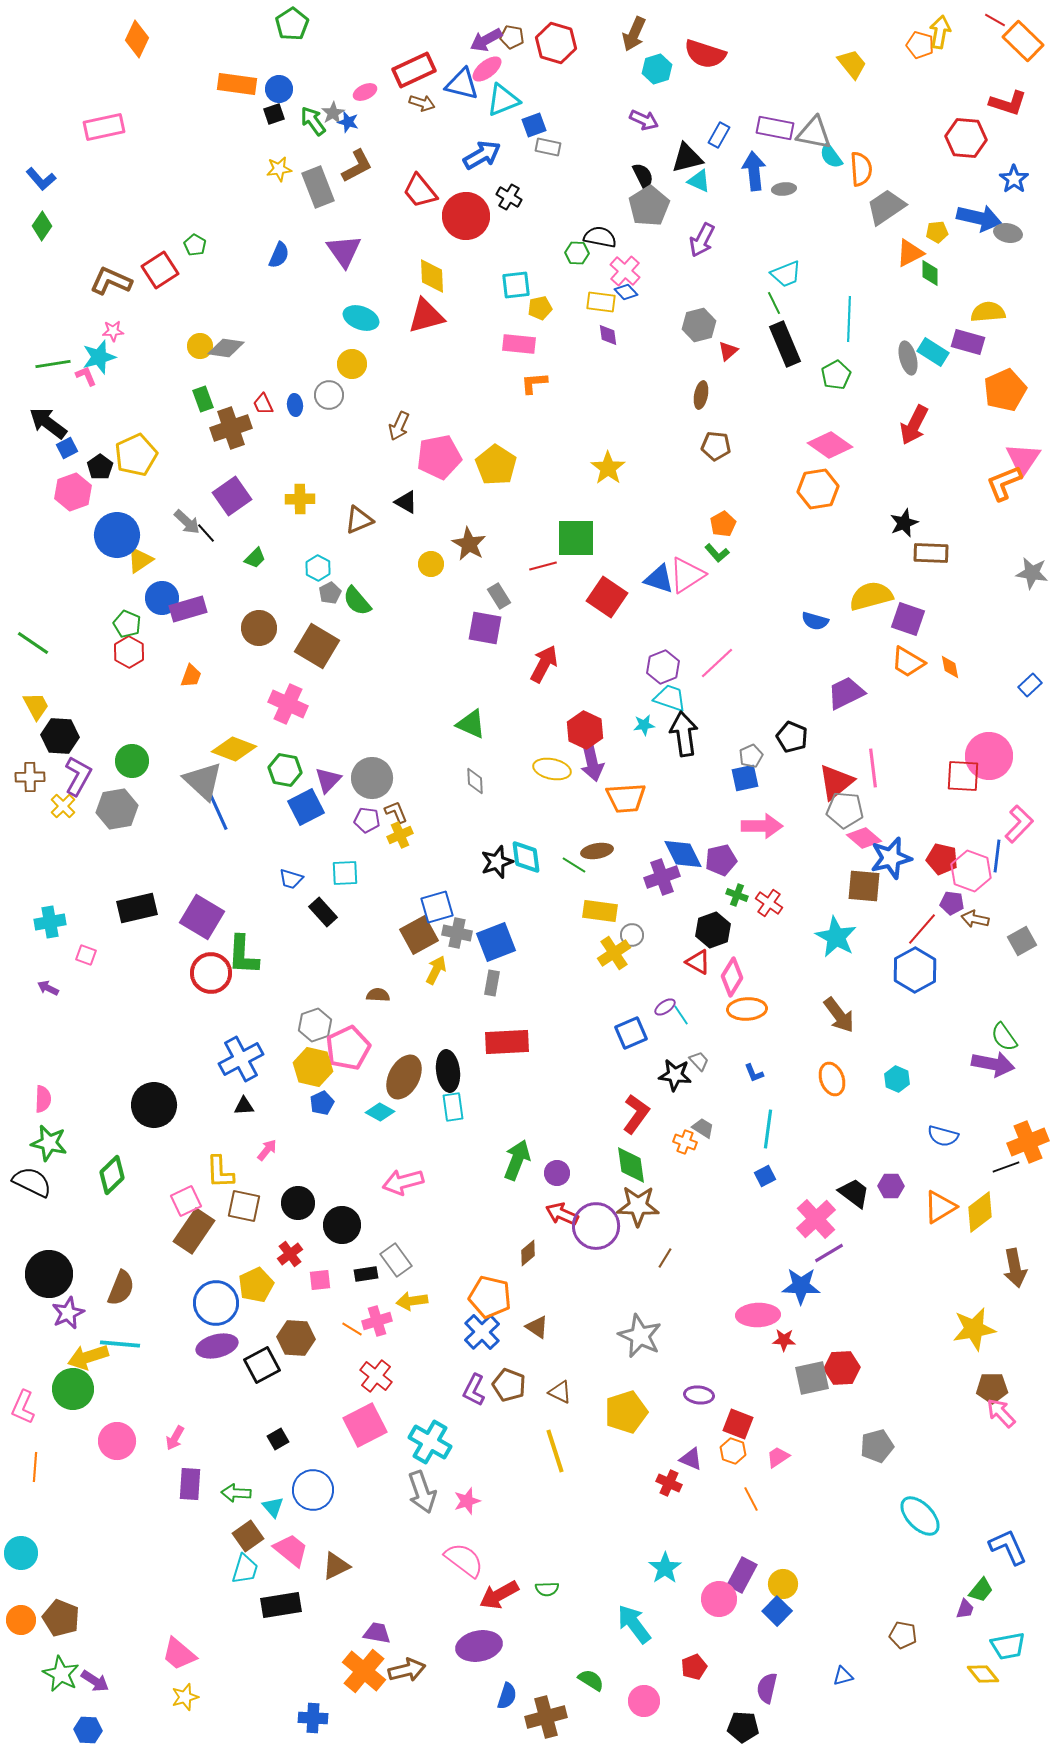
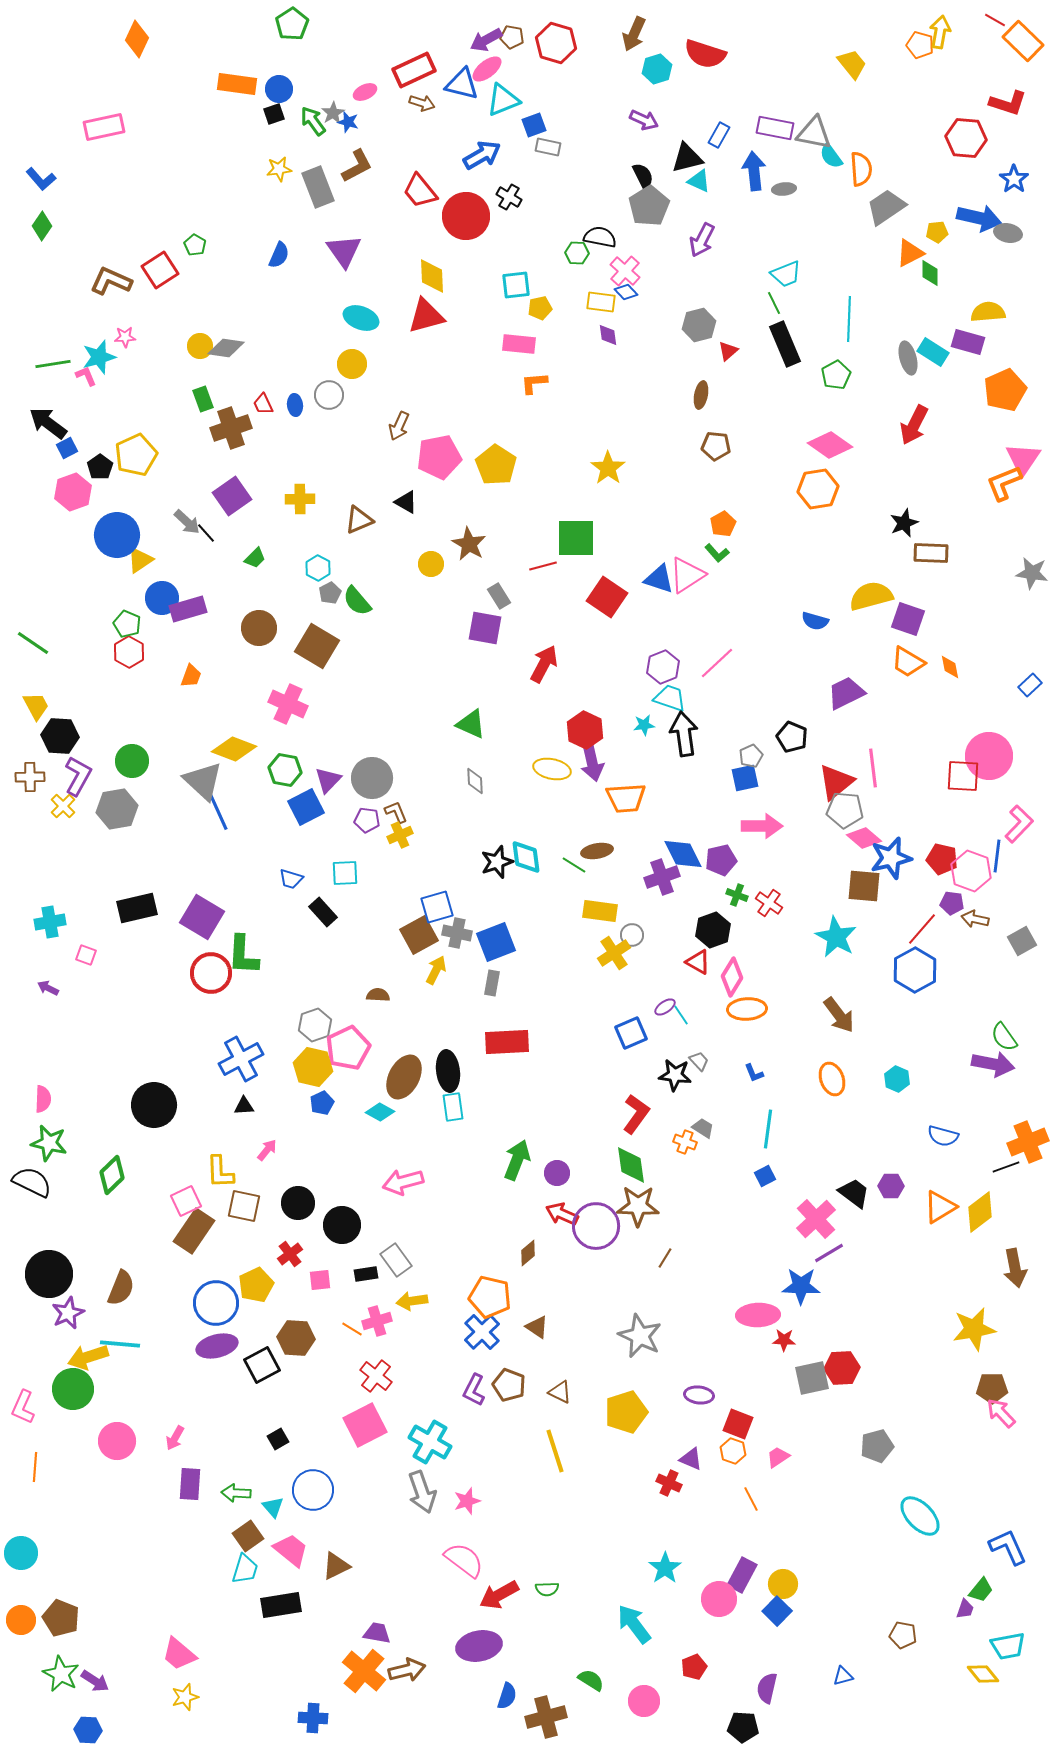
pink star at (113, 331): moved 12 px right, 6 px down
